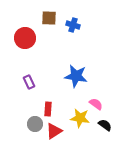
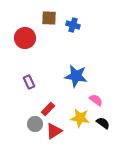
pink semicircle: moved 4 px up
red rectangle: rotated 40 degrees clockwise
black semicircle: moved 2 px left, 2 px up
